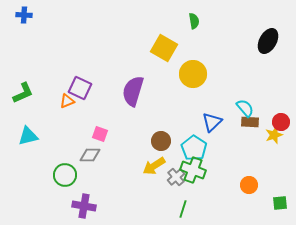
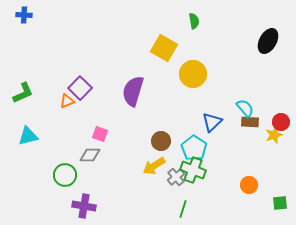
purple square: rotated 20 degrees clockwise
